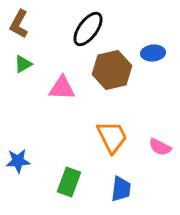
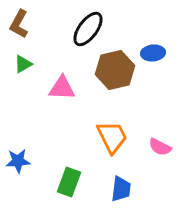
brown hexagon: moved 3 px right
